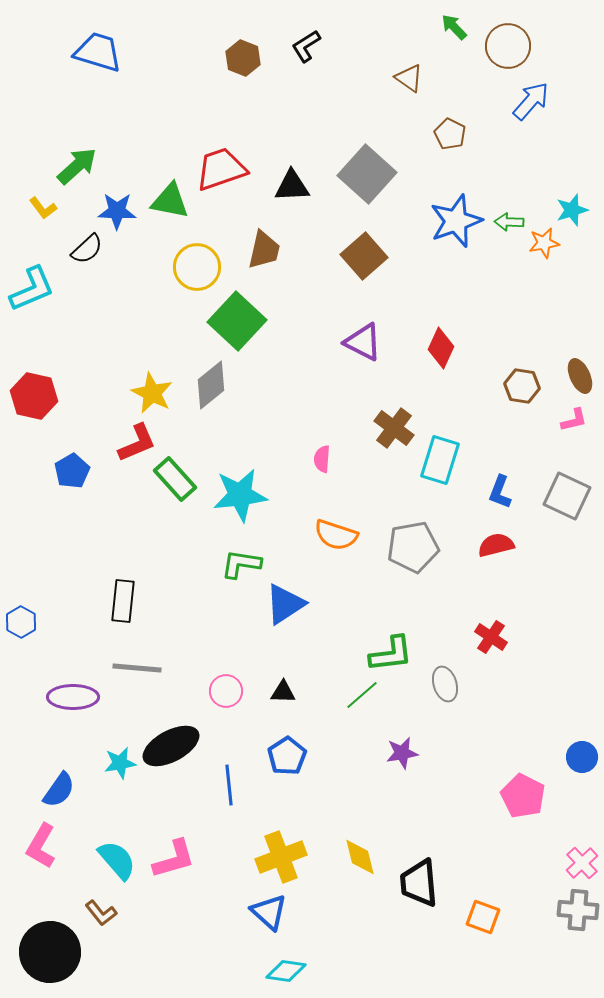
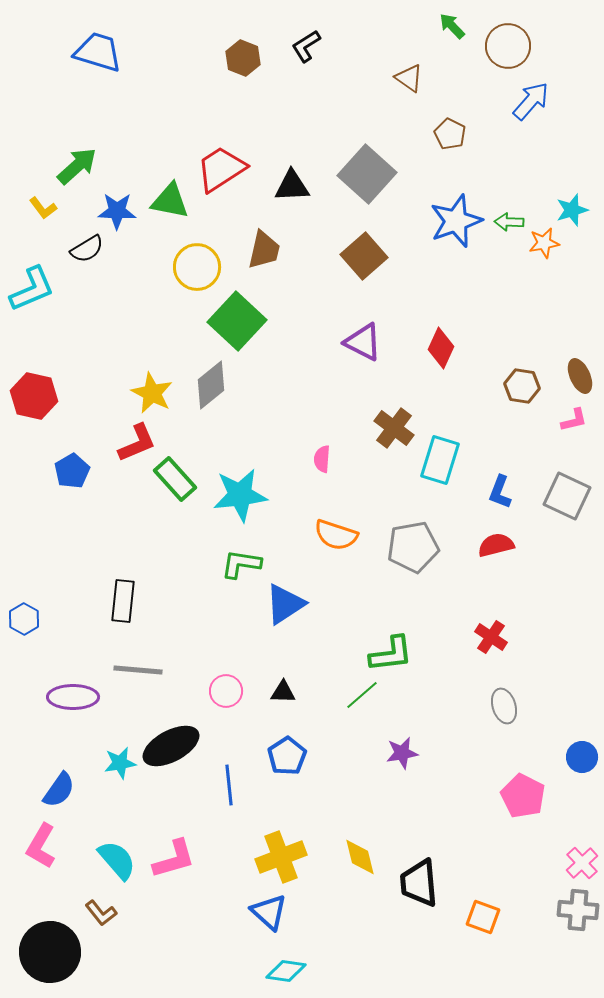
green arrow at (454, 27): moved 2 px left, 1 px up
red trapezoid at (221, 169): rotated 14 degrees counterclockwise
black semicircle at (87, 249): rotated 12 degrees clockwise
blue hexagon at (21, 622): moved 3 px right, 3 px up
gray line at (137, 668): moved 1 px right, 2 px down
gray ellipse at (445, 684): moved 59 px right, 22 px down
